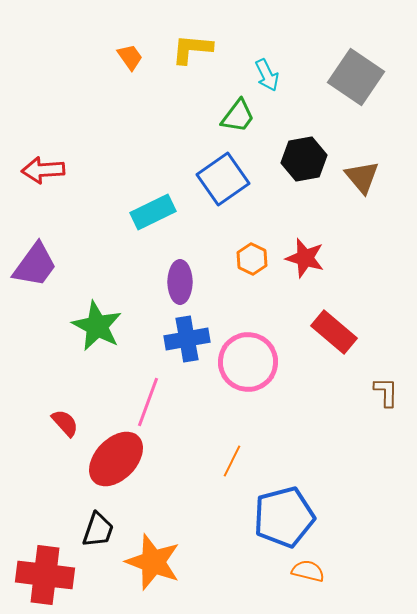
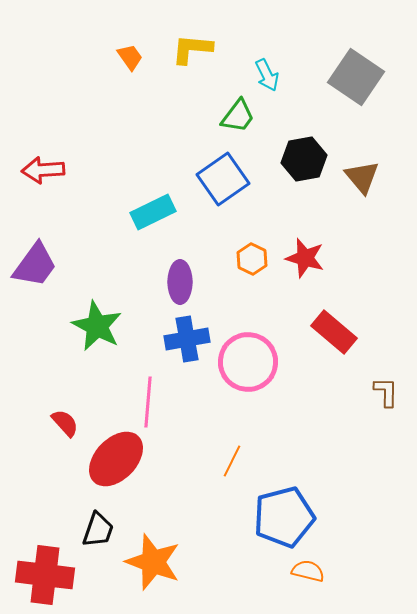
pink line: rotated 15 degrees counterclockwise
